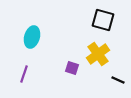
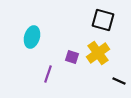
yellow cross: moved 1 px up
purple square: moved 11 px up
purple line: moved 24 px right
black line: moved 1 px right, 1 px down
